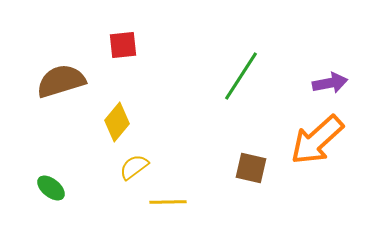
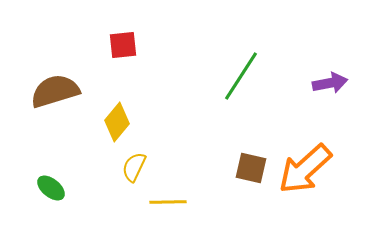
brown semicircle: moved 6 px left, 10 px down
orange arrow: moved 12 px left, 29 px down
yellow semicircle: rotated 28 degrees counterclockwise
